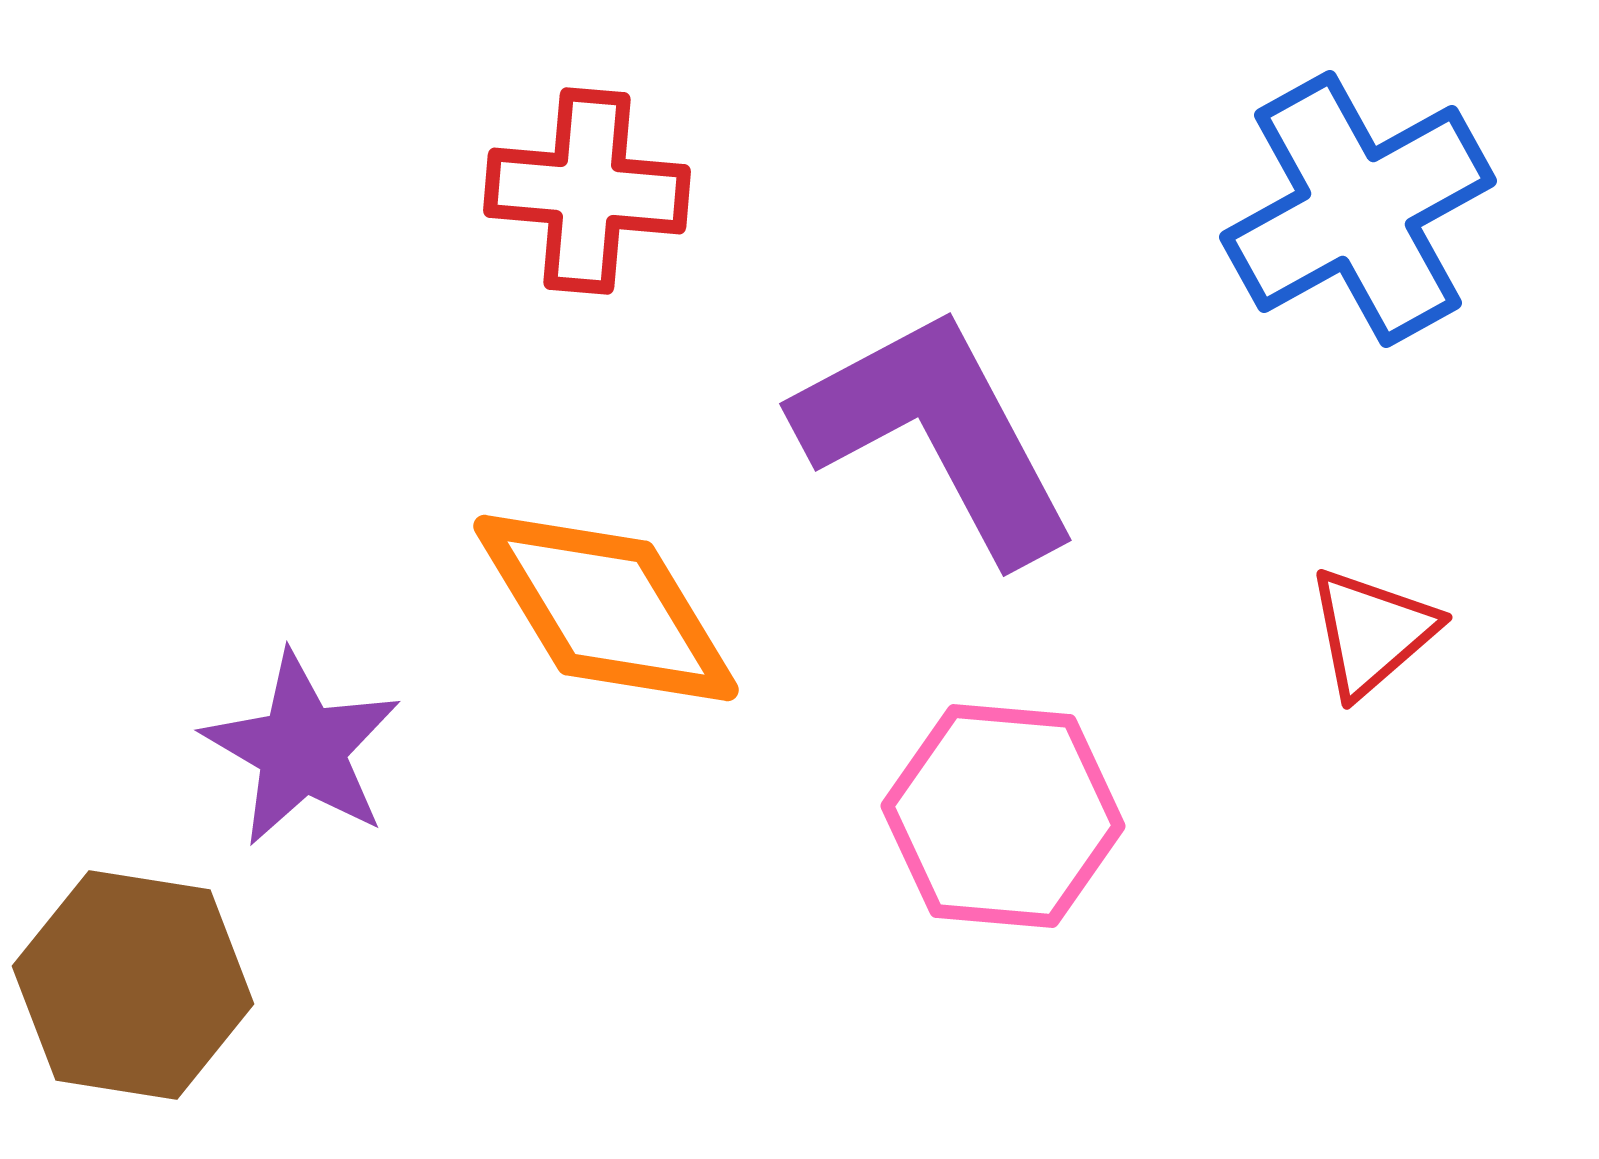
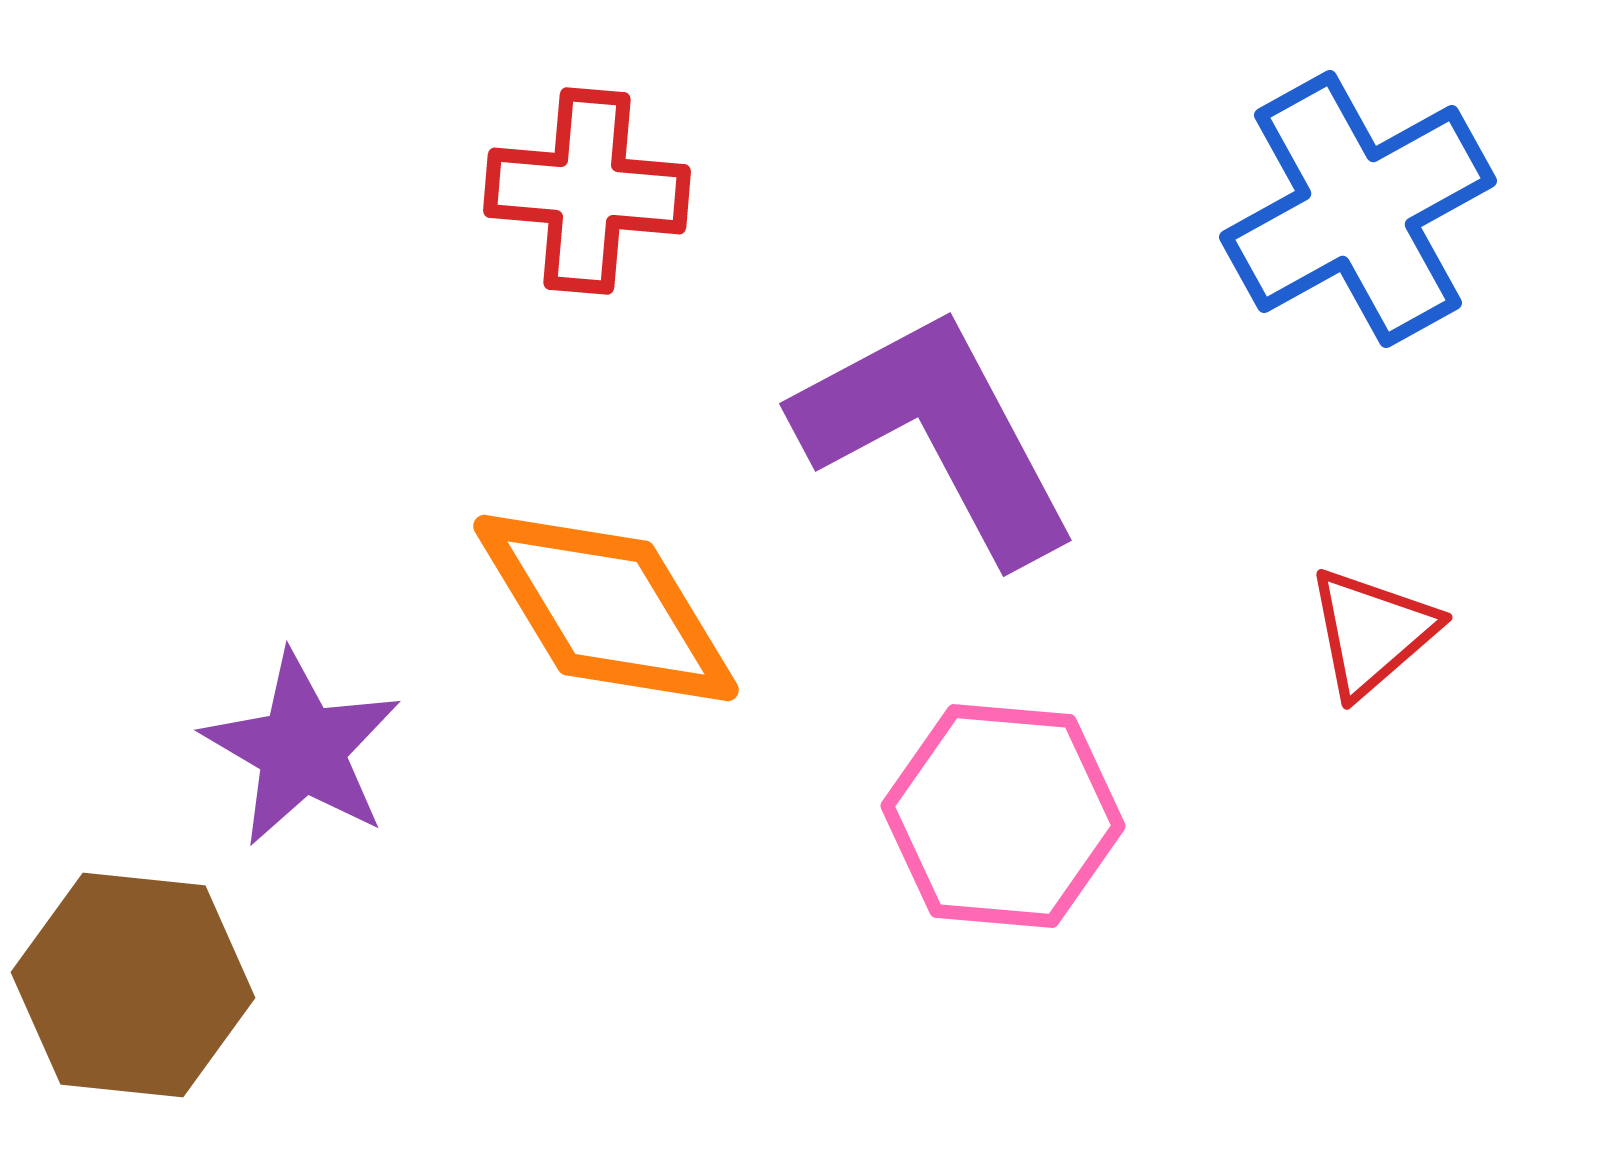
brown hexagon: rotated 3 degrees counterclockwise
